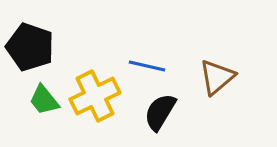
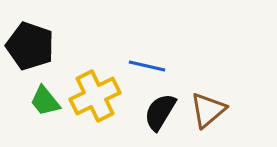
black pentagon: moved 1 px up
brown triangle: moved 9 px left, 33 px down
green trapezoid: moved 1 px right, 1 px down
